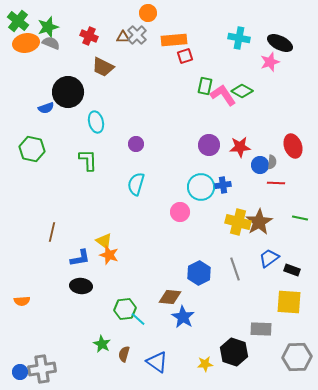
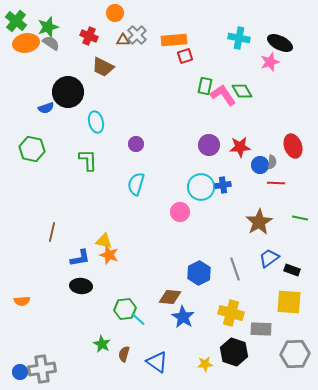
orange circle at (148, 13): moved 33 px left
green cross at (18, 21): moved 2 px left
brown triangle at (123, 37): moved 3 px down
gray semicircle at (51, 43): rotated 12 degrees clockwise
green diamond at (242, 91): rotated 30 degrees clockwise
yellow cross at (238, 222): moved 7 px left, 91 px down
yellow triangle at (104, 241): rotated 24 degrees counterclockwise
gray hexagon at (297, 357): moved 2 px left, 3 px up
